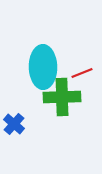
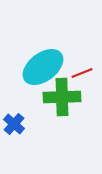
cyan ellipse: rotated 54 degrees clockwise
